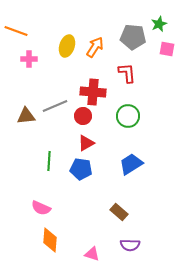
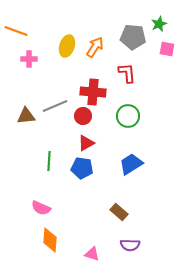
blue pentagon: moved 1 px right, 1 px up
